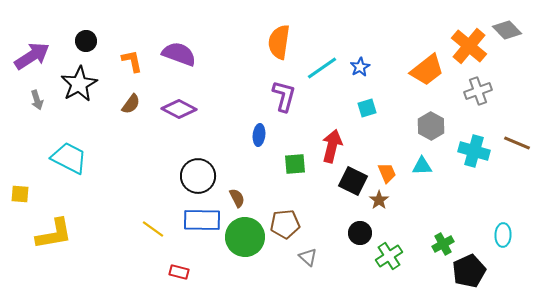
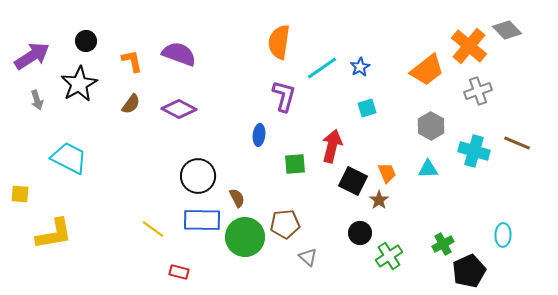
cyan triangle at (422, 166): moved 6 px right, 3 px down
